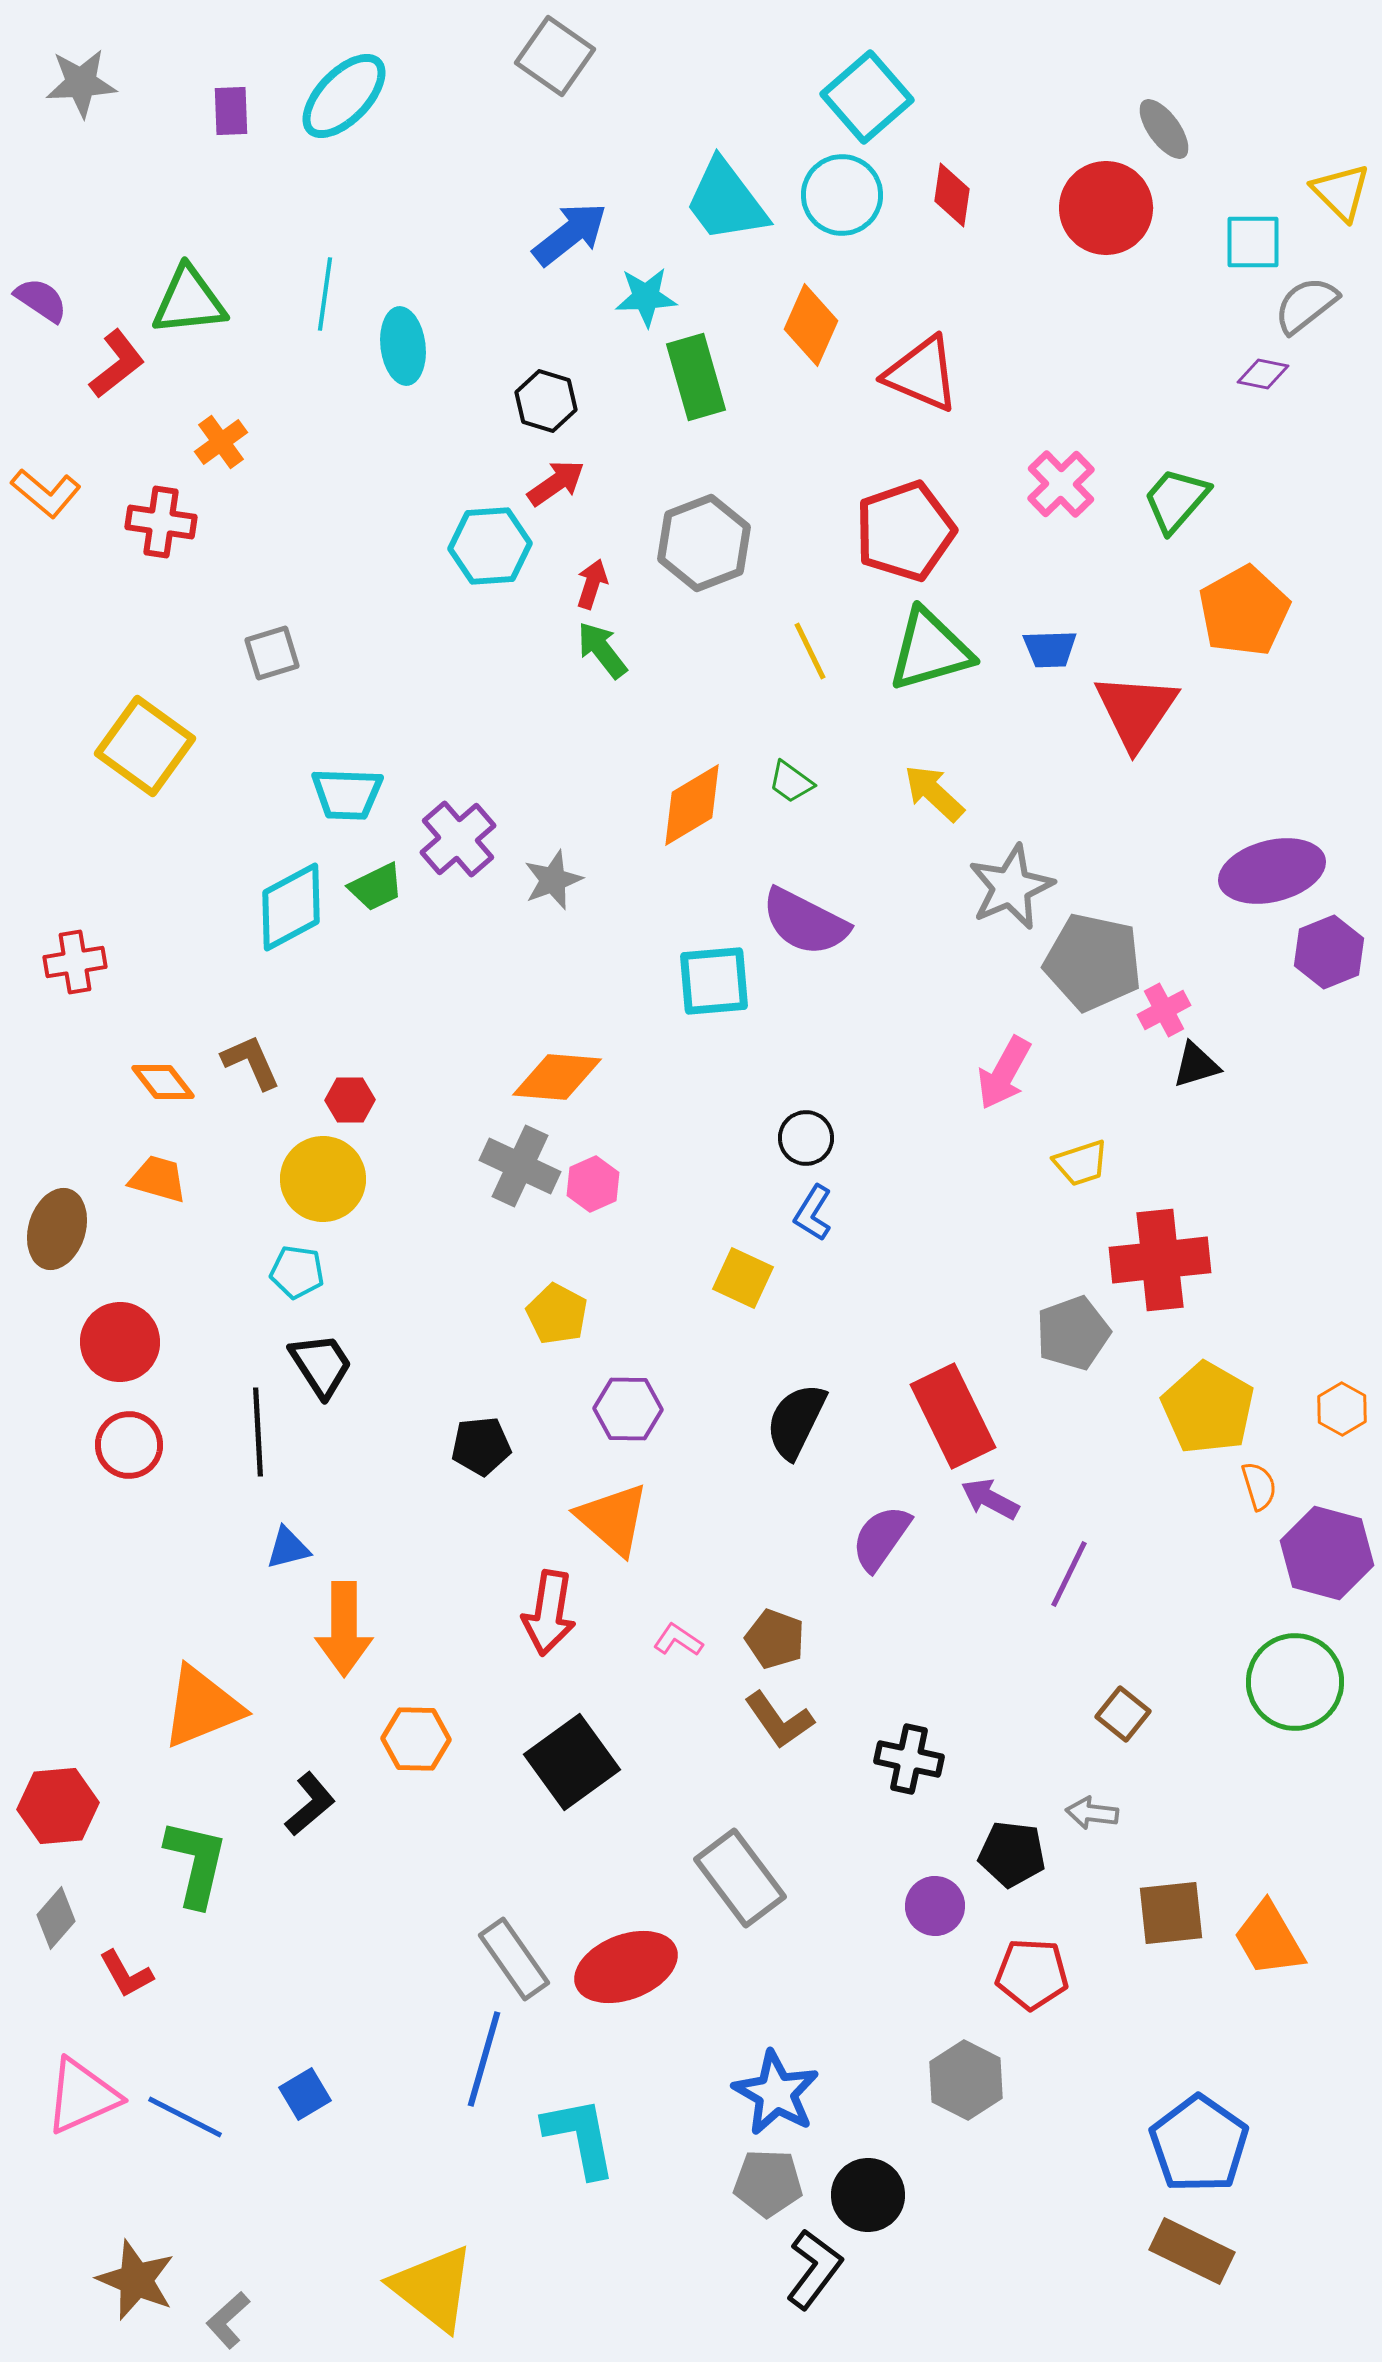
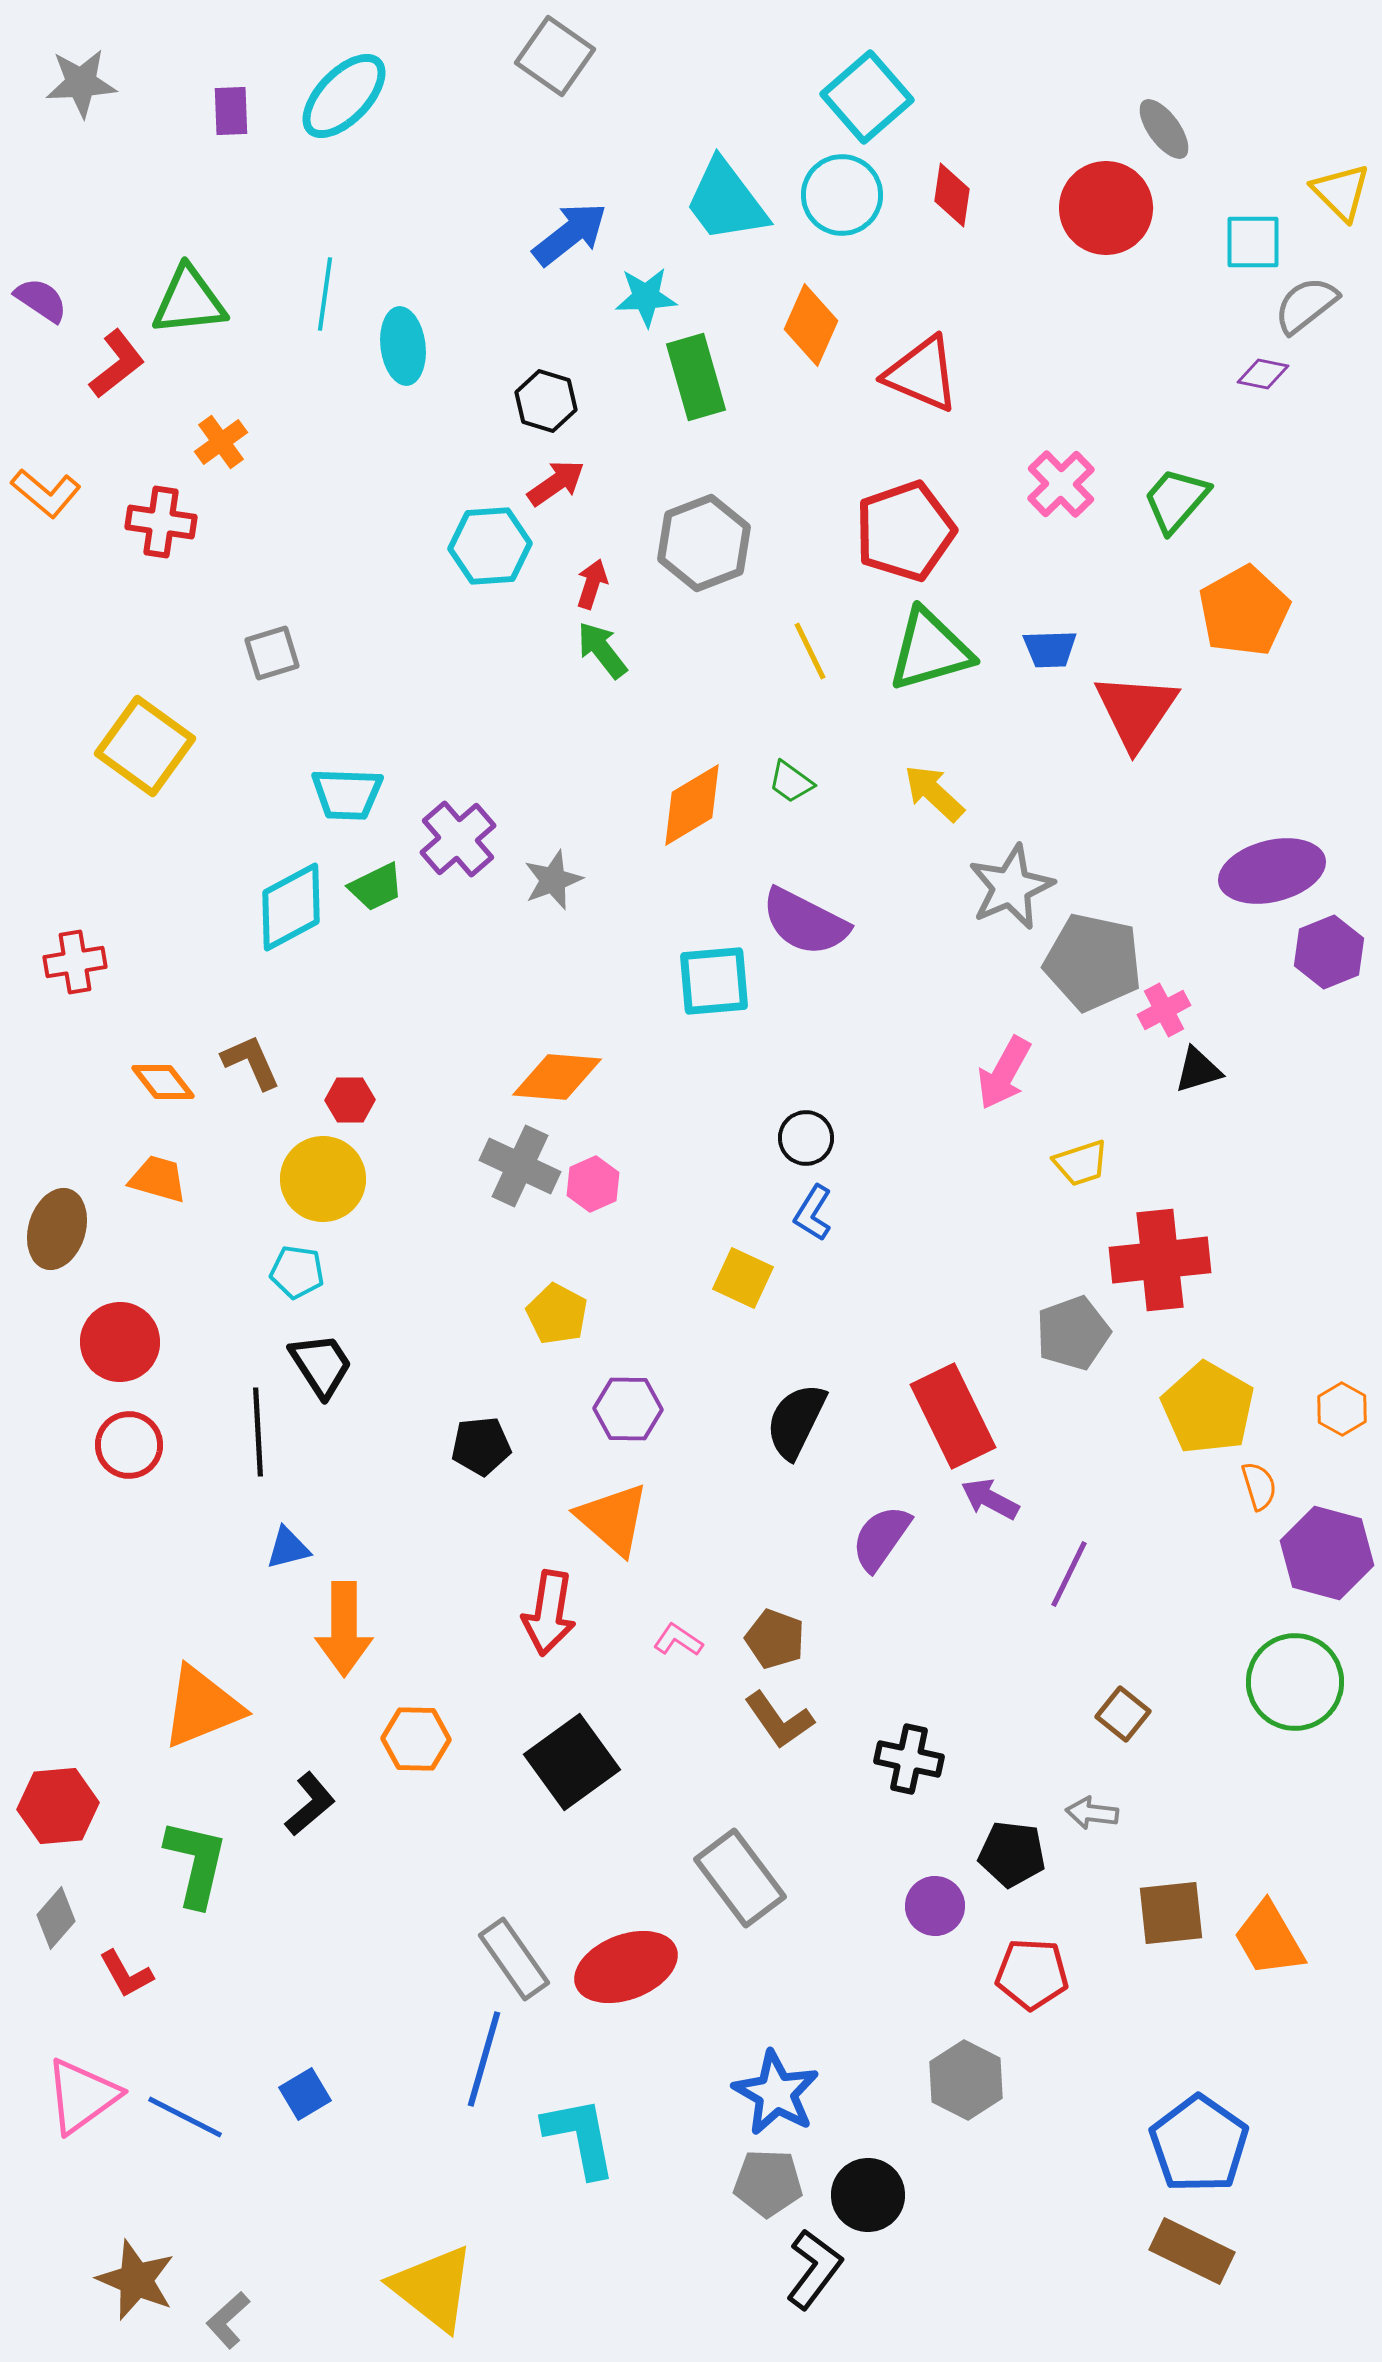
black triangle at (1196, 1065): moved 2 px right, 5 px down
pink triangle at (82, 2096): rotated 12 degrees counterclockwise
